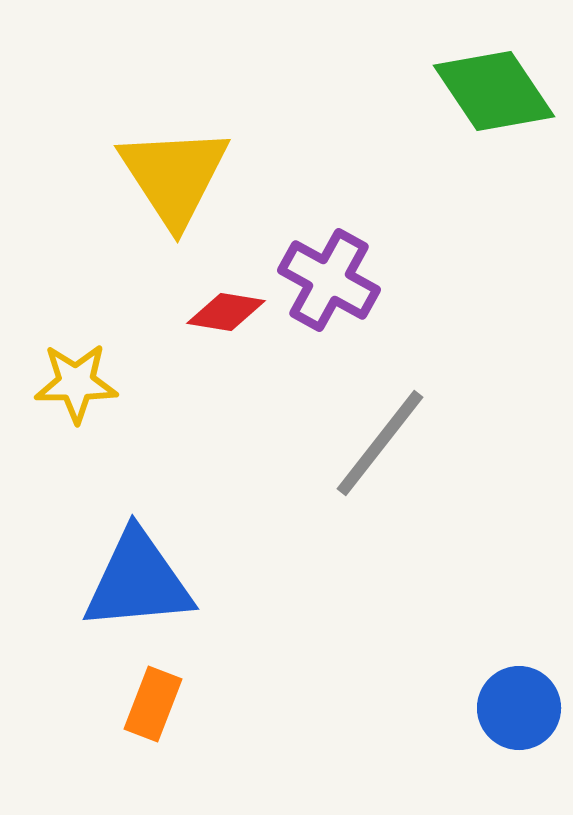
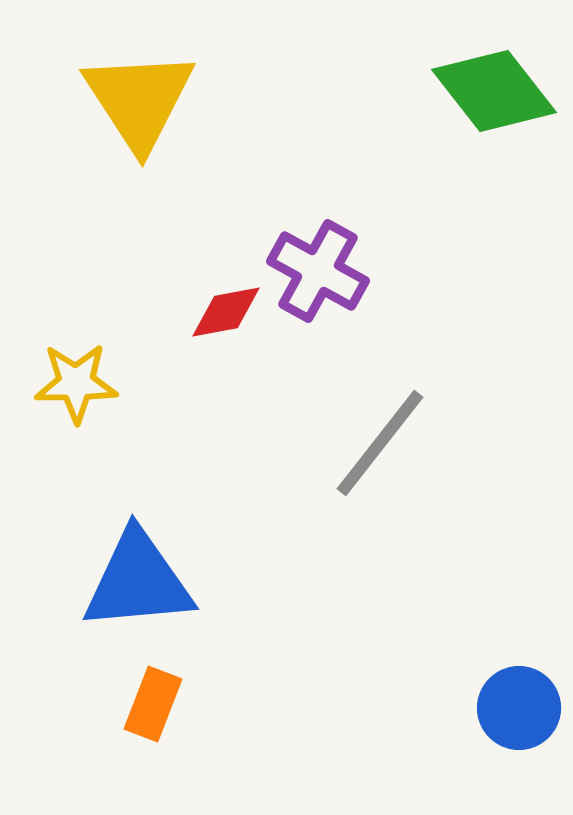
green diamond: rotated 4 degrees counterclockwise
yellow triangle: moved 35 px left, 76 px up
purple cross: moved 11 px left, 9 px up
red diamond: rotated 20 degrees counterclockwise
